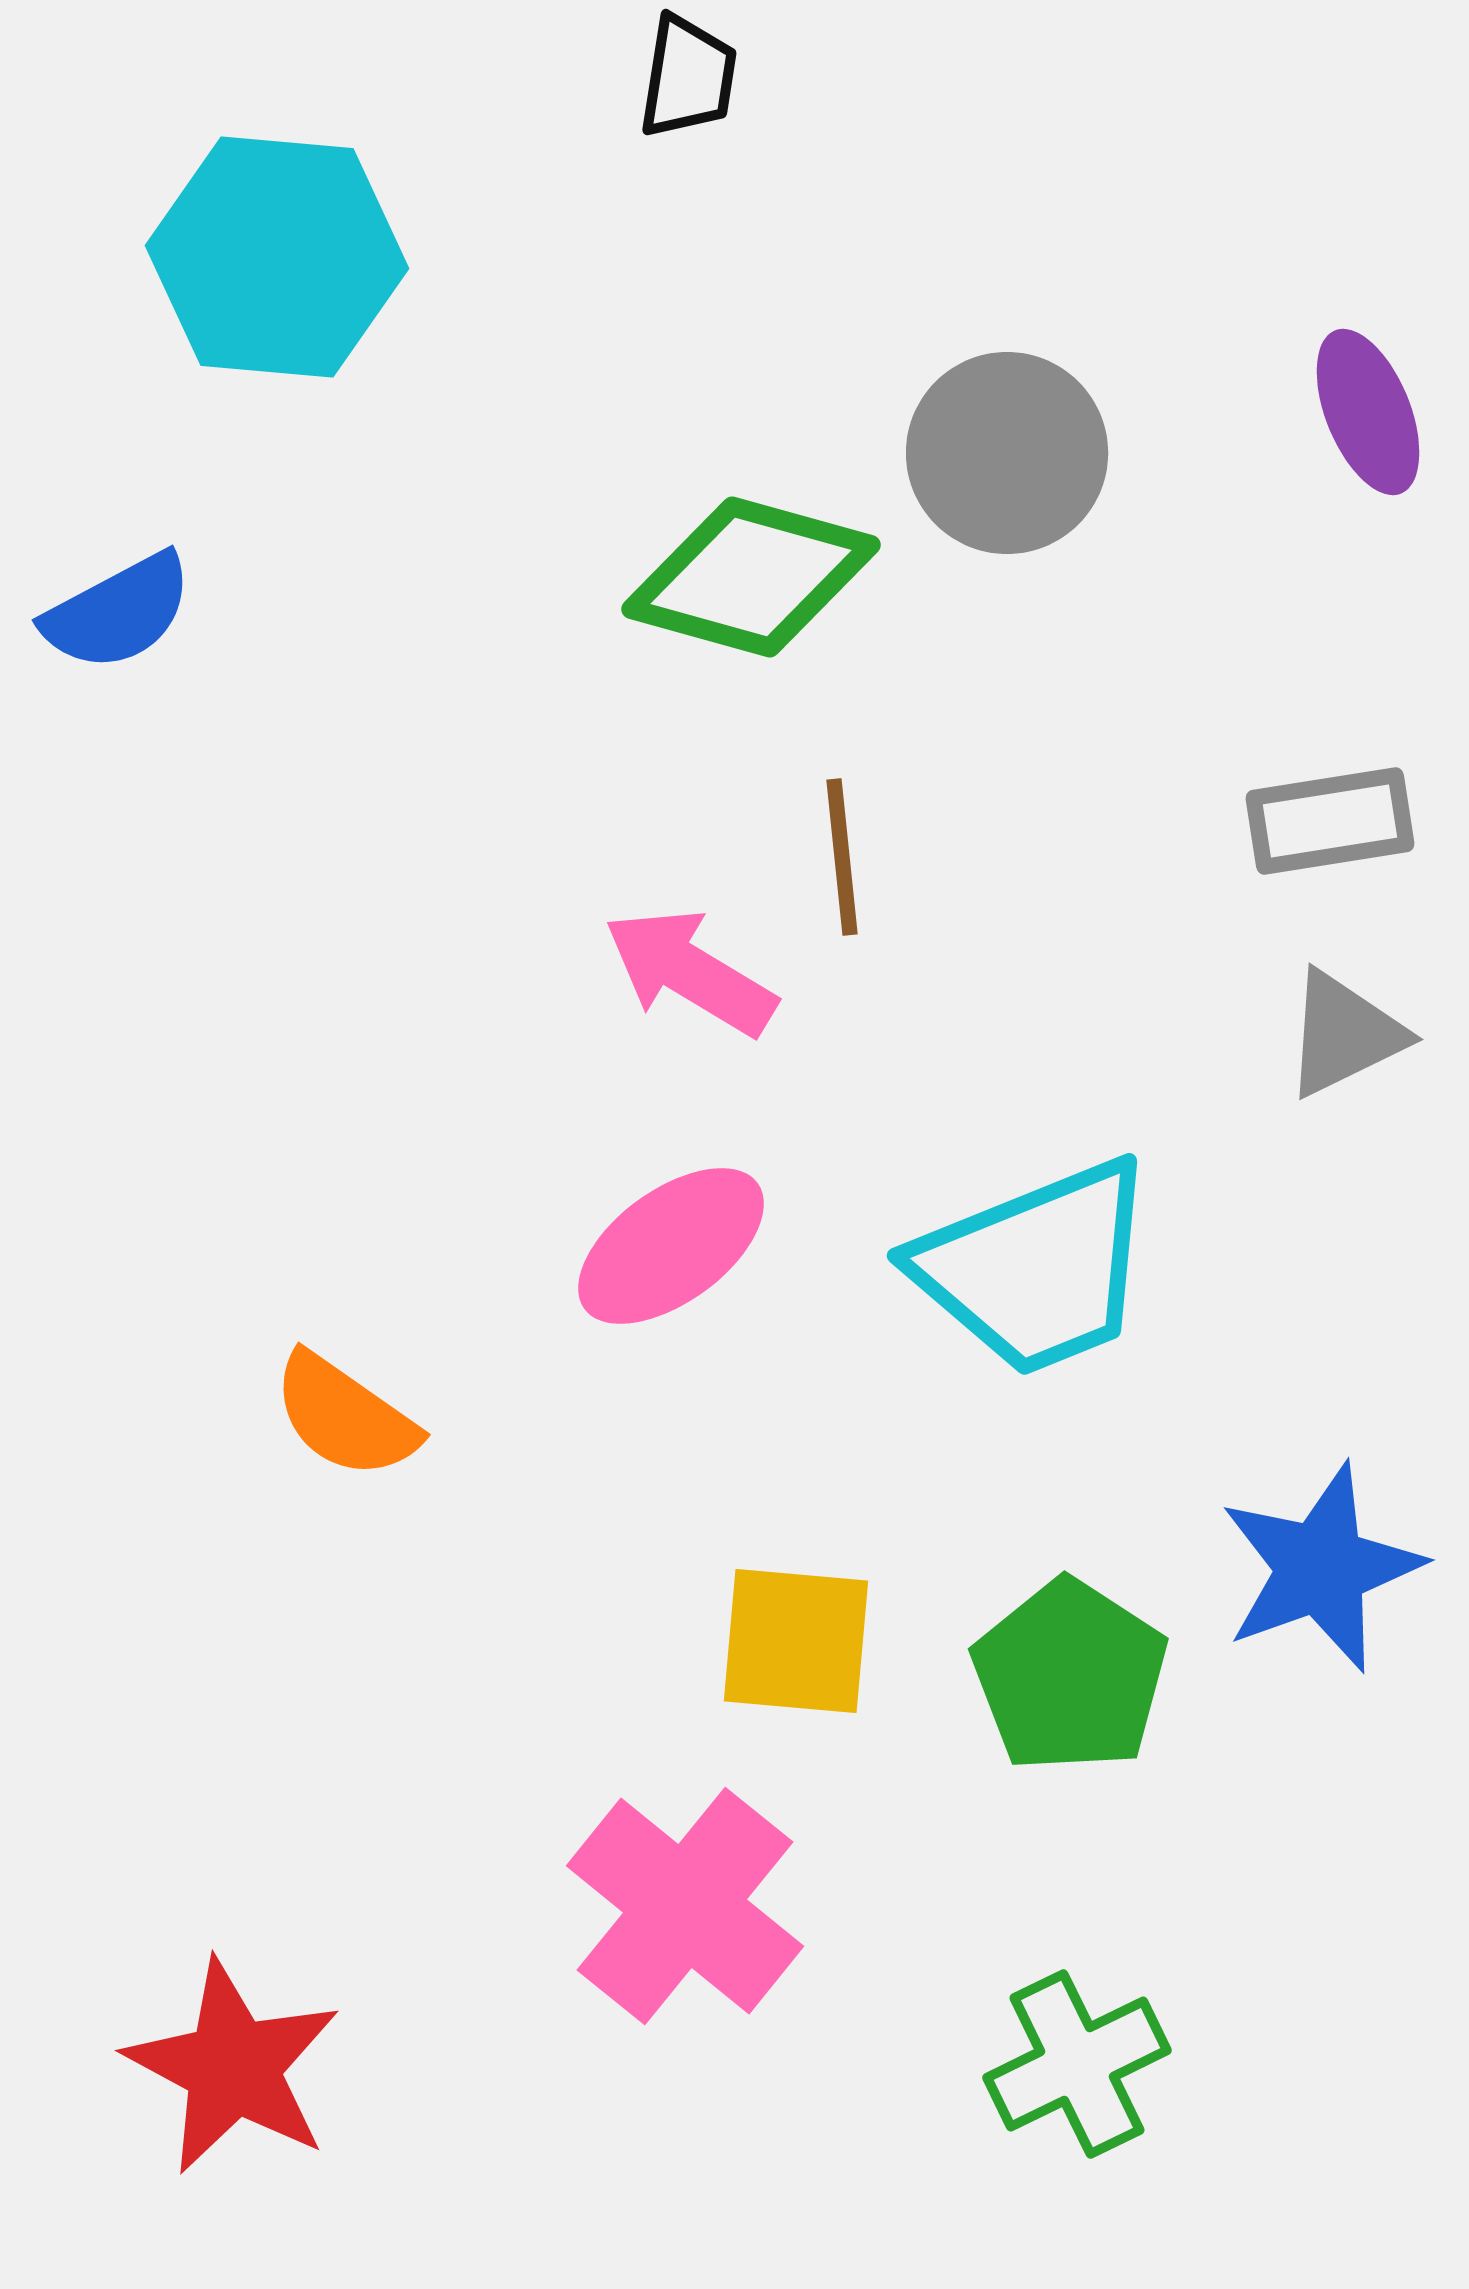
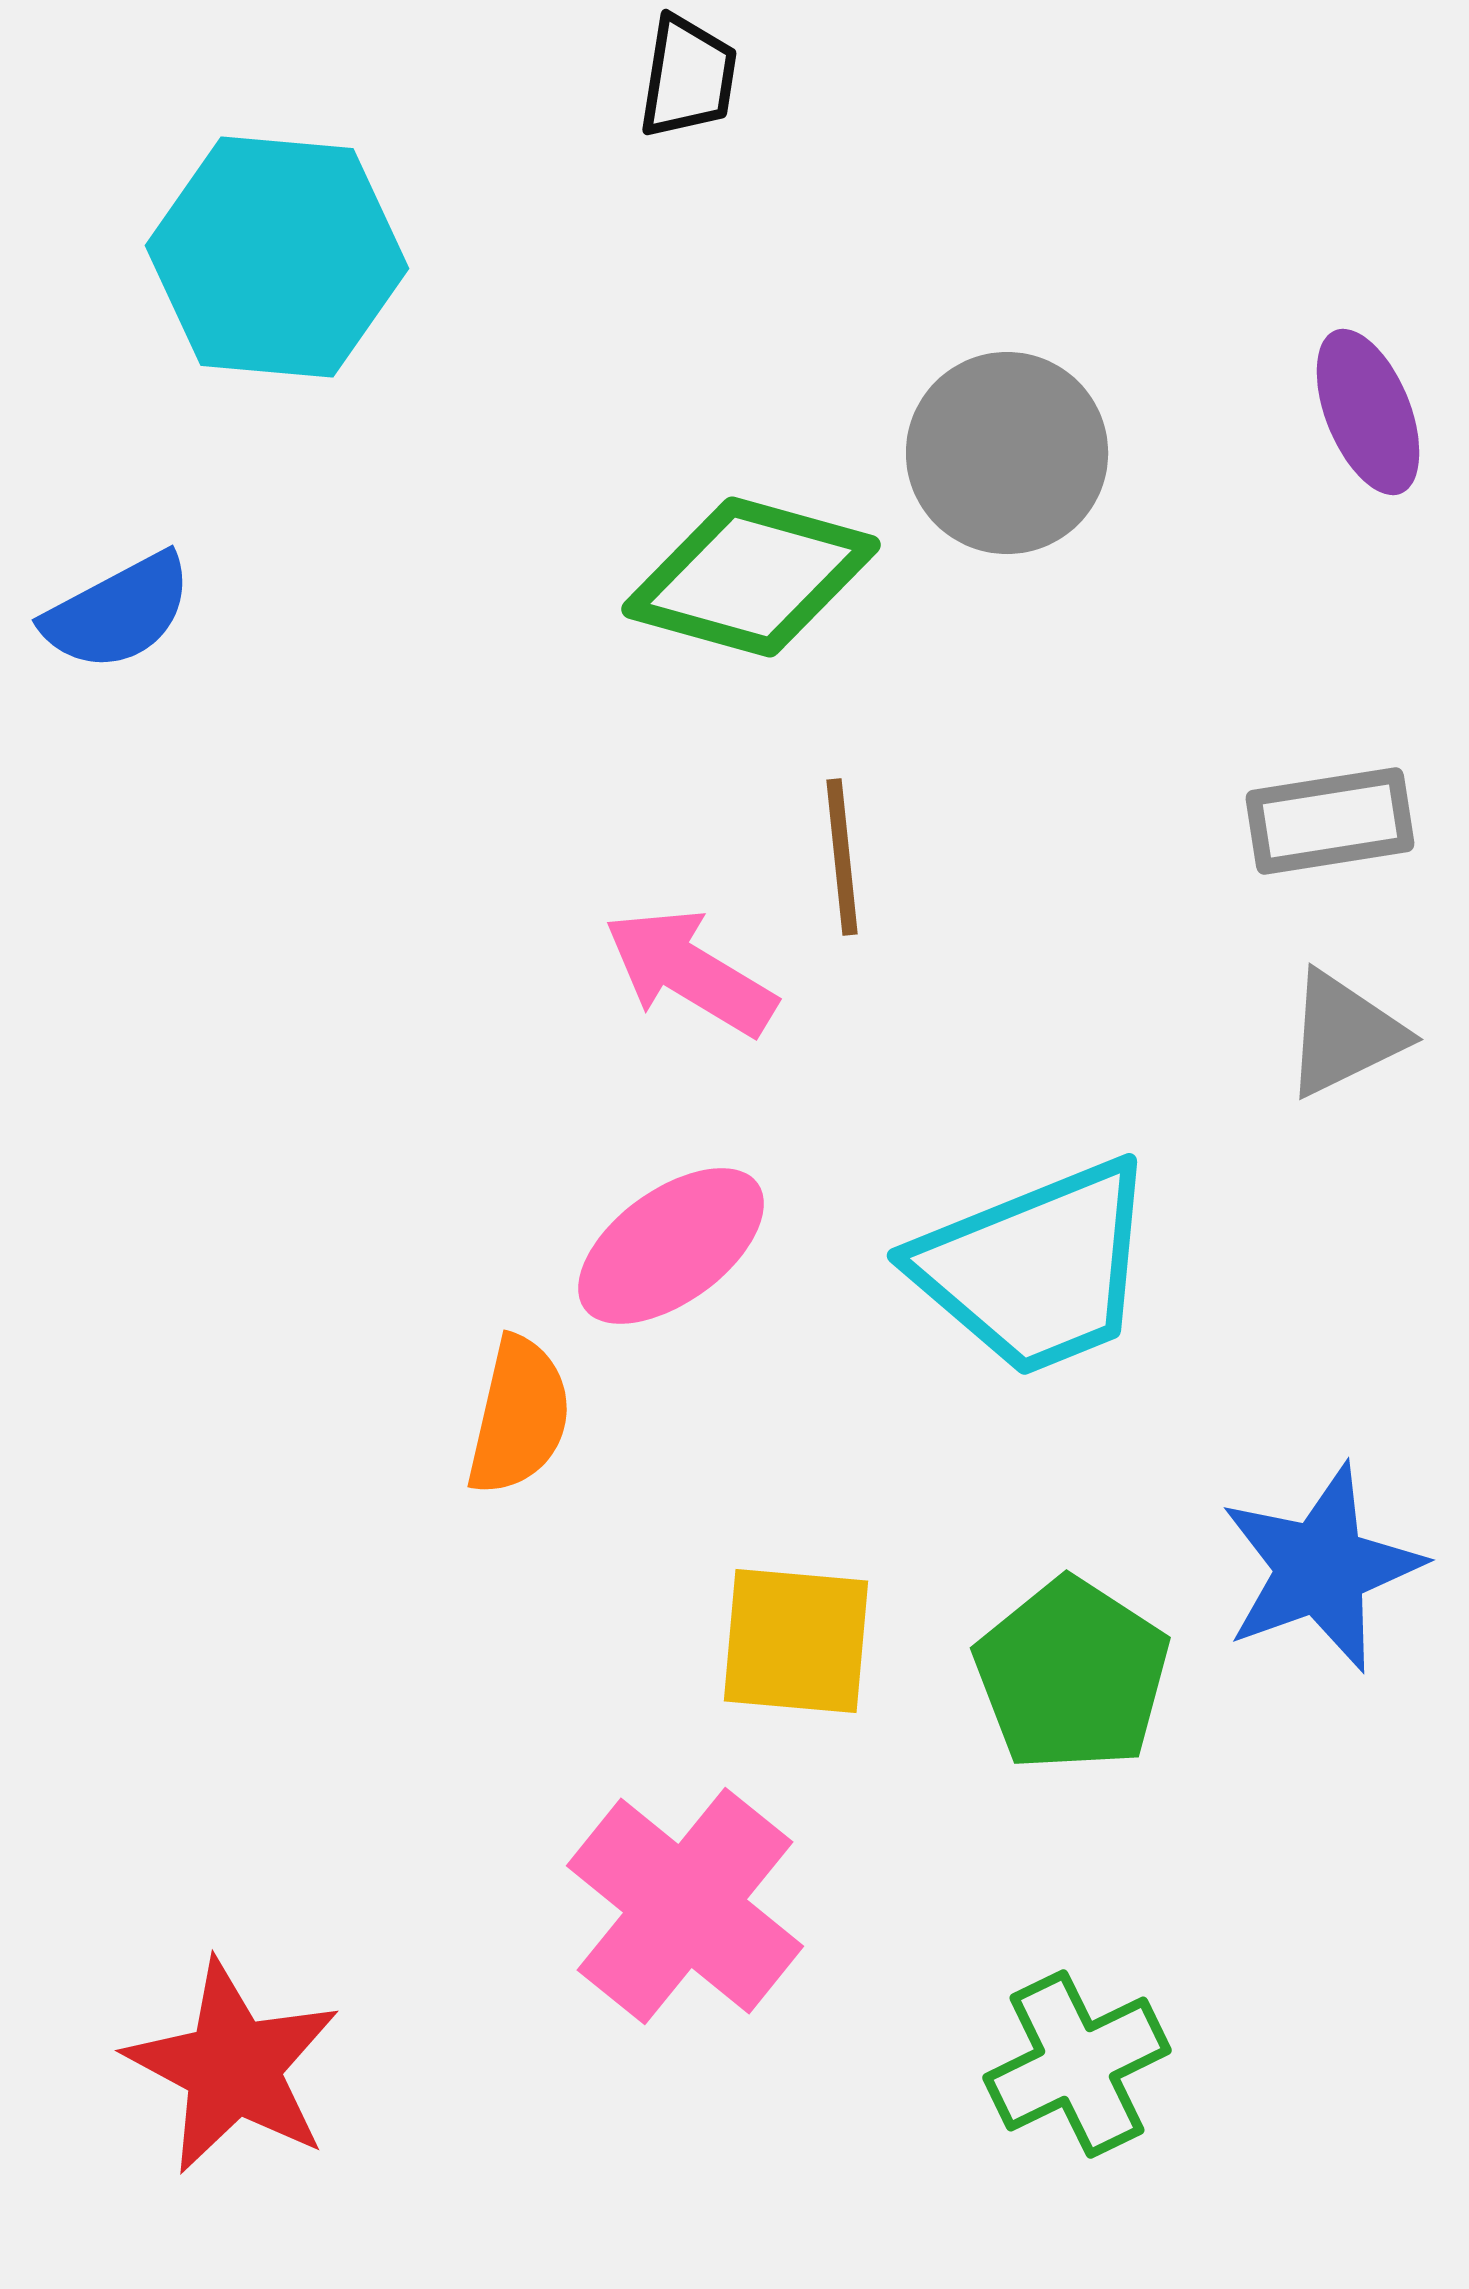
orange semicircle: moved 174 px right; rotated 112 degrees counterclockwise
green pentagon: moved 2 px right, 1 px up
